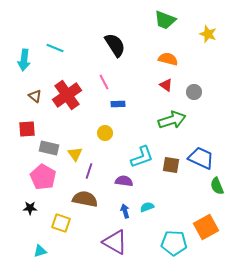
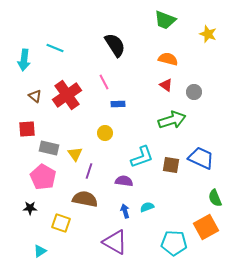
green semicircle: moved 2 px left, 12 px down
cyan triangle: rotated 16 degrees counterclockwise
